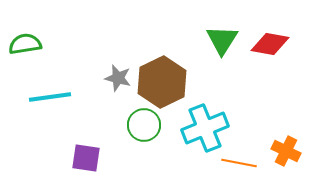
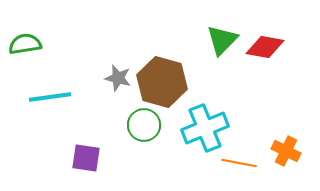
green triangle: rotated 12 degrees clockwise
red diamond: moved 5 px left, 3 px down
brown hexagon: rotated 18 degrees counterclockwise
